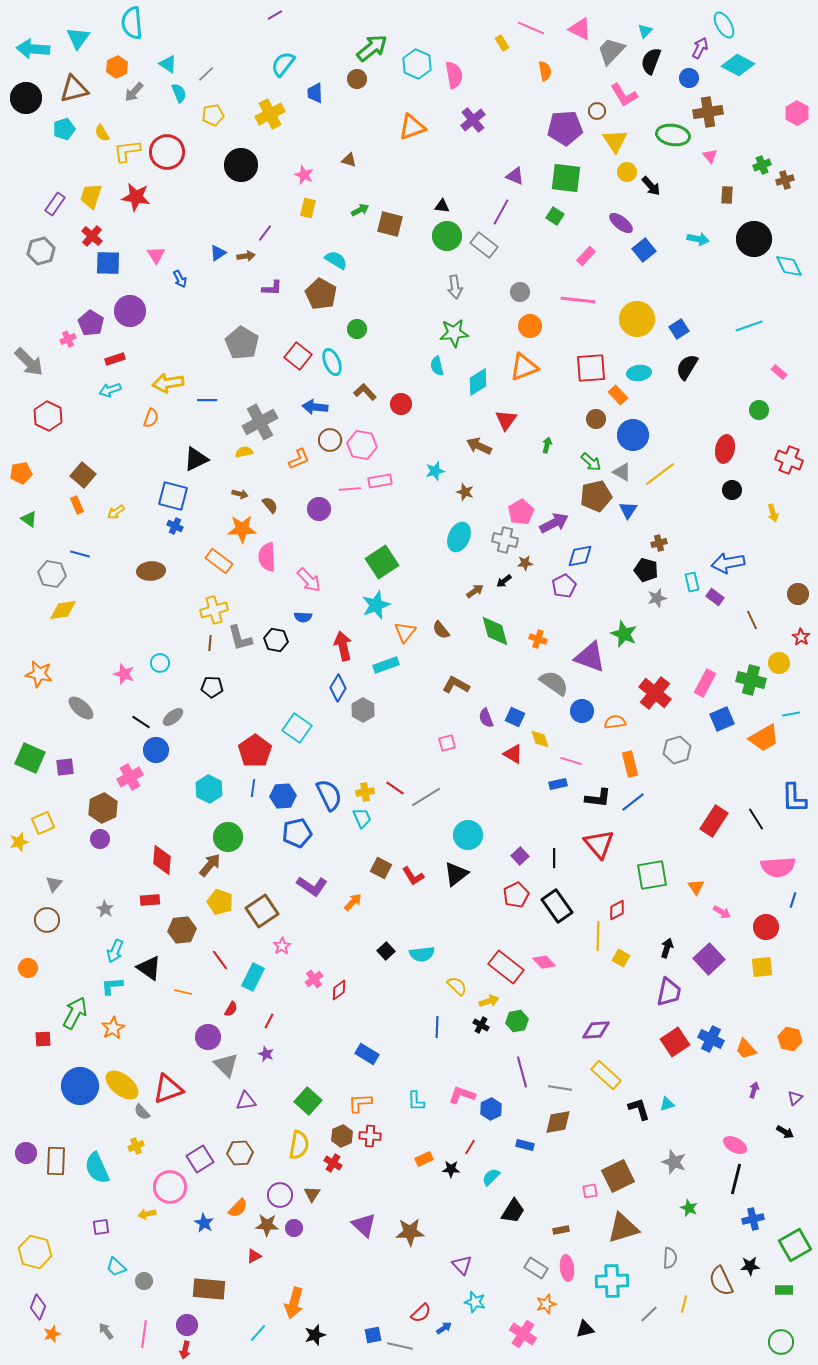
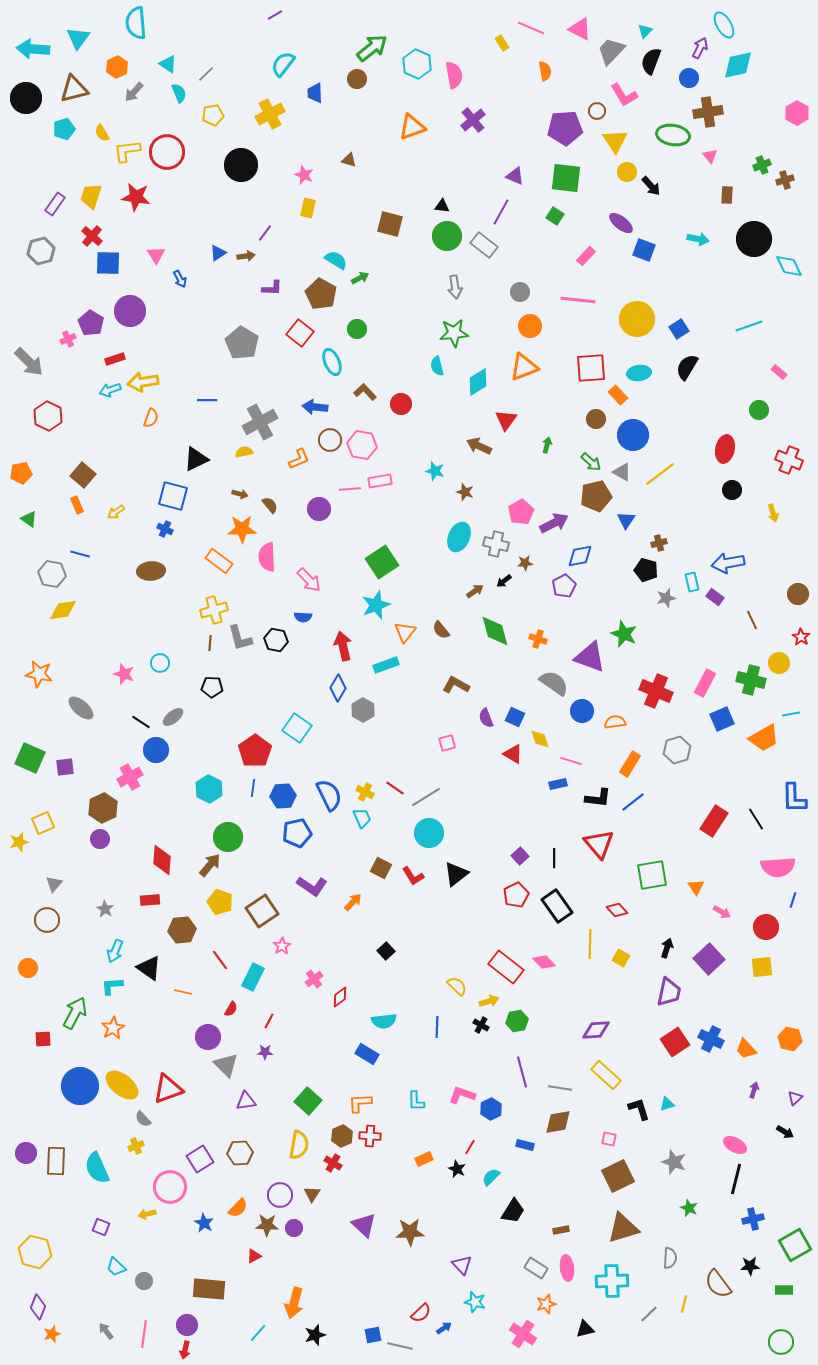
cyan semicircle at (132, 23): moved 4 px right
cyan diamond at (738, 65): rotated 40 degrees counterclockwise
green arrow at (360, 210): moved 68 px down
blue square at (644, 250): rotated 30 degrees counterclockwise
red square at (298, 356): moved 2 px right, 23 px up
yellow arrow at (168, 383): moved 25 px left, 1 px up
cyan star at (435, 471): rotated 30 degrees clockwise
blue triangle at (628, 510): moved 2 px left, 10 px down
blue cross at (175, 526): moved 10 px left, 3 px down
gray cross at (505, 540): moved 9 px left, 4 px down
gray star at (657, 598): moved 9 px right
red cross at (655, 693): moved 1 px right, 2 px up; rotated 16 degrees counterclockwise
orange rectangle at (630, 764): rotated 45 degrees clockwise
yellow cross at (365, 792): rotated 36 degrees clockwise
cyan circle at (468, 835): moved 39 px left, 2 px up
red diamond at (617, 910): rotated 75 degrees clockwise
yellow line at (598, 936): moved 8 px left, 8 px down
cyan semicircle at (422, 954): moved 38 px left, 67 px down
red diamond at (339, 990): moved 1 px right, 7 px down
purple star at (266, 1054): moved 1 px left, 2 px up; rotated 21 degrees counterclockwise
gray semicircle at (142, 1112): moved 1 px right, 7 px down
black star at (451, 1169): moved 6 px right; rotated 24 degrees clockwise
pink square at (590, 1191): moved 19 px right, 52 px up; rotated 21 degrees clockwise
purple square at (101, 1227): rotated 30 degrees clockwise
brown semicircle at (721, 1281): moved 3 px left, 3 px down; rotated 12 degrees counterclockwise
